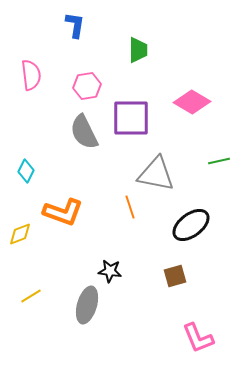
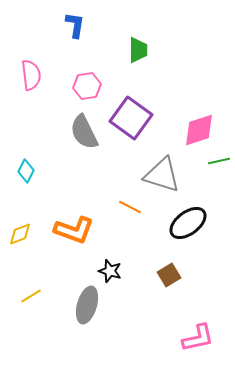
pink diamond: moved 7 px right, 28 px down; rotated 48 degrees counterclockwise
purple square: rotated 36 degrees clockwise
gray triangle: moved 6 px right, 1 px down; rotated 6 degrees clockwise
orange line: rotated 45 degrees counterclockwise
orange L-shape: moved 11 px right, 18 px down
black ellipse: moved 3 px left, 2 px up
black star: rotated 10 degrees clockwise
brown square: moved 6 px left, 1 px up; rotated 15 degrees counterclockwise
pink L-shape: rotated 80 degrees counterclockwise
